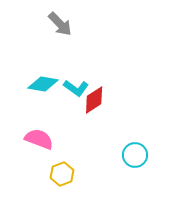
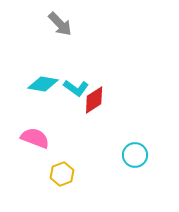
pink semicircle: moved 4 px left, 1 px up
